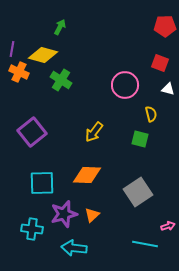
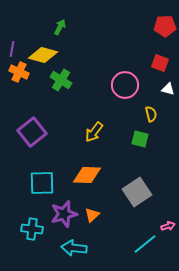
gray square: moved 1 px left
cyan line: rotated 50 degrees counterclockwise
